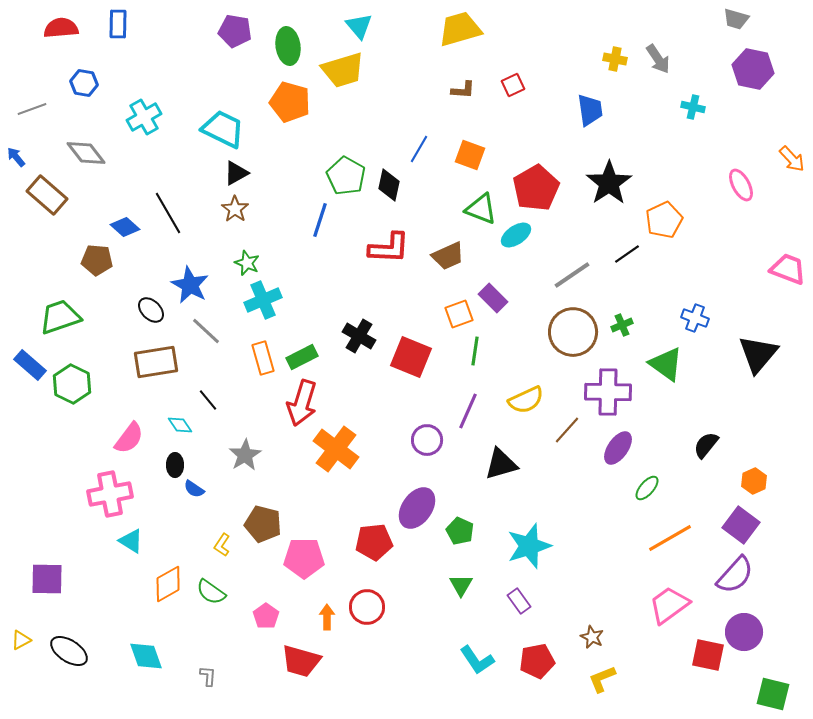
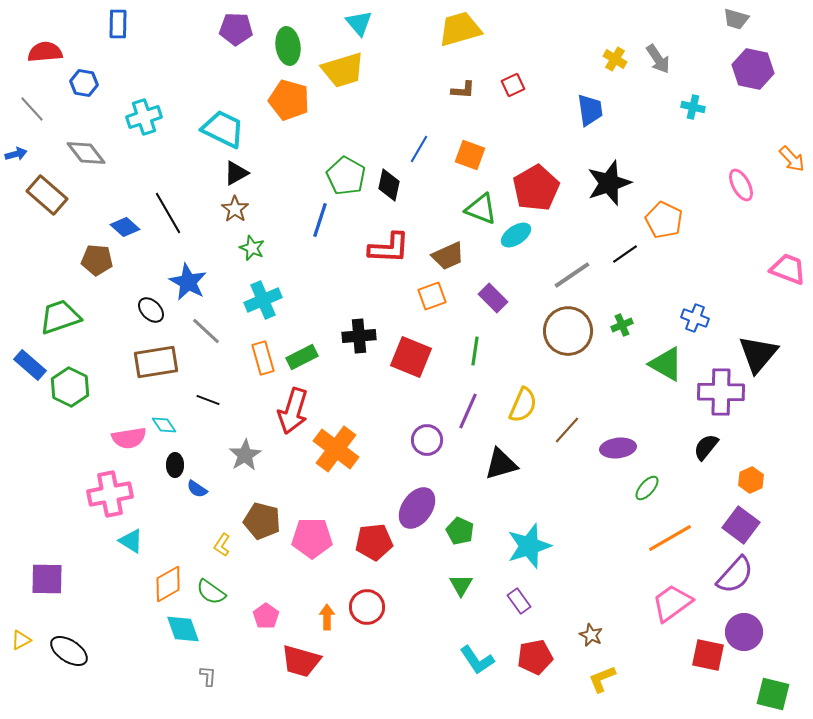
cyan triangle at (359, 26): moved 3 px up
red semicircle at (61, 28): moved 16 px left, 24 px down
purple pentagon at (235, 31): moved 1 px right, 2 px up; rotated 8 degrees counterclockwise
yellow cross at (615, 59): rotated 20 degrees clockwise
orange pentagon at (290, 102): moved 1 px left, 2 px up
gray line at (32, 109): rotated 68 degrees clockwise
cyan cross at (144, 117): rotated 12 degrees clockwise
blue arrow at (16, 157): moved 3 px up; rotated 115 degrees clockwise
black star at (609, 183): rotated 15 degrees clockwise
orange pentagon at (664, 220): rotated 21 degrees counterclockwise
black line at (627, 254): moved 2 px left
green star at (247, 263): moved 5 px right, 15 px up
blue star at (190, 285): moved 2 px left, 3 px up
orange square at (459, 314): moved 27 px left, 18 px up
brown circle at (573, 332): moved 5 px left, 1 px up
black cross at (359, 336): rotated 36 degrees counterclockwise
green triangle at (666, 364): rotated 6 degrees counterclockwise
green hexagon at (72, 384): moved 2 px left, 3 px down
purple cross at (608, 392): moved 113 px right
black line at (208, 400): rotated 30 degrees counterclockwise
yellow semicircle at (526, 400): moved 3 px left, 5 px down; rotated 42 degrees counterclockwise
red arrow at (302, 403): moved 9 px left, 8 px down
cyan diamond at (180, 425): moved 16 px left
pink semicircle at (129, 438): rotated 44 degrees clockwise
black semicircle at (706, 445): moved 2 px down
purple ellipse at (618, 448): rotated 48 degrees clockwise
orange hexagon at (754, 481): moved 3 px left, 1 px up
blue semicircle at (194, 489): moved 3 px right
brown pentagon at (263, 524): moved 1 px left, 3 px up
pink pentagon at (304, 558): moved 8 px right, 20 px up
pink trapezoid at (669, 605): moved 3 px right, 2 px up
brown star at (592, 637): moved 1 px left, 2 px up
cyan diamond at (146, 656): moved 37 px right, 27 px up
red pentagon at (537, 661): moved 2 px left, 4 px up
